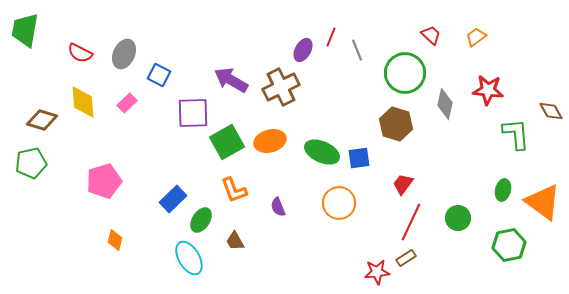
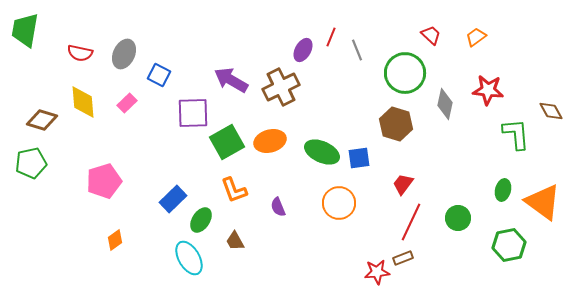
red semicircle at (80, 53): rotated 15 degrees counterclockwise
orange diamond at (115, 240): rotated 40 degrees clockwise
brown rectangle at (406, 258): moved 3 px left; rotated 12 degrees clockwise
